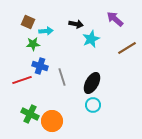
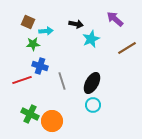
gray line: moved 4 px down
